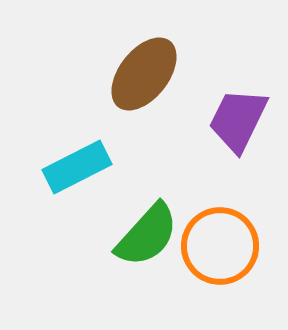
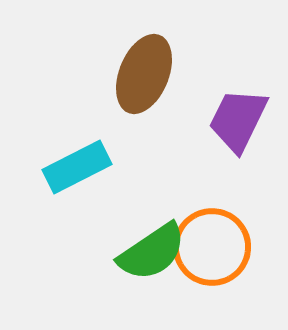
brown ellipse: rotated 16 degrees counterclockwise
green semicircle: moved 5 px right, 17 px down; rotated 14 degrees clockwise
orange circle: moved 8 px left, 1 px down
